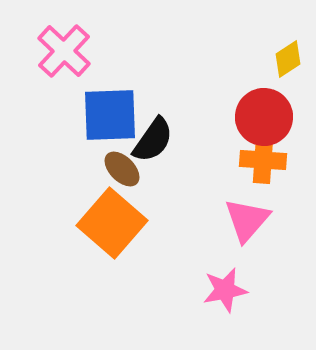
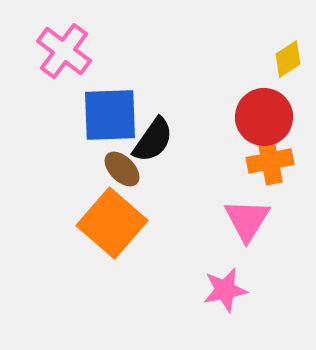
pink cross: rotated 6 degrees counterclockwise
orange cross: moved 7 px right, 1 px down; rotated 15 degrees counterclockwise
pink triangle: rotated 9 degrees counterclockwise
